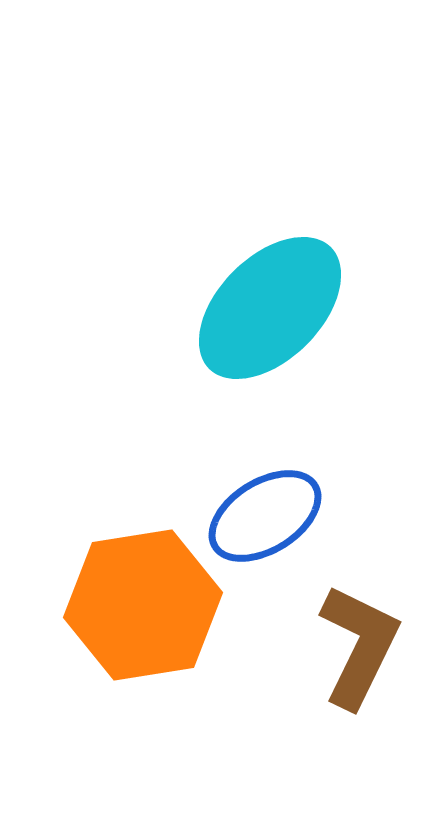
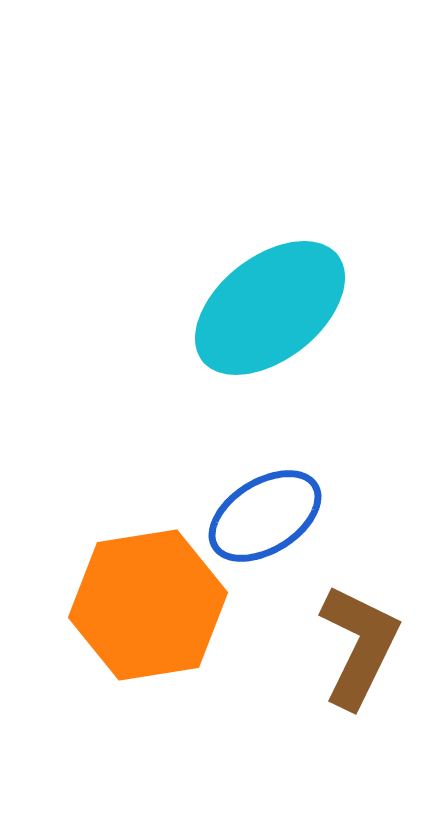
cyan ellipse: rotated 7 degrees clockwise
orange hexagon: moved 5 px right
